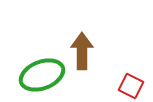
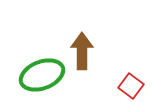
red square: rotated 10 degrees clockwise
